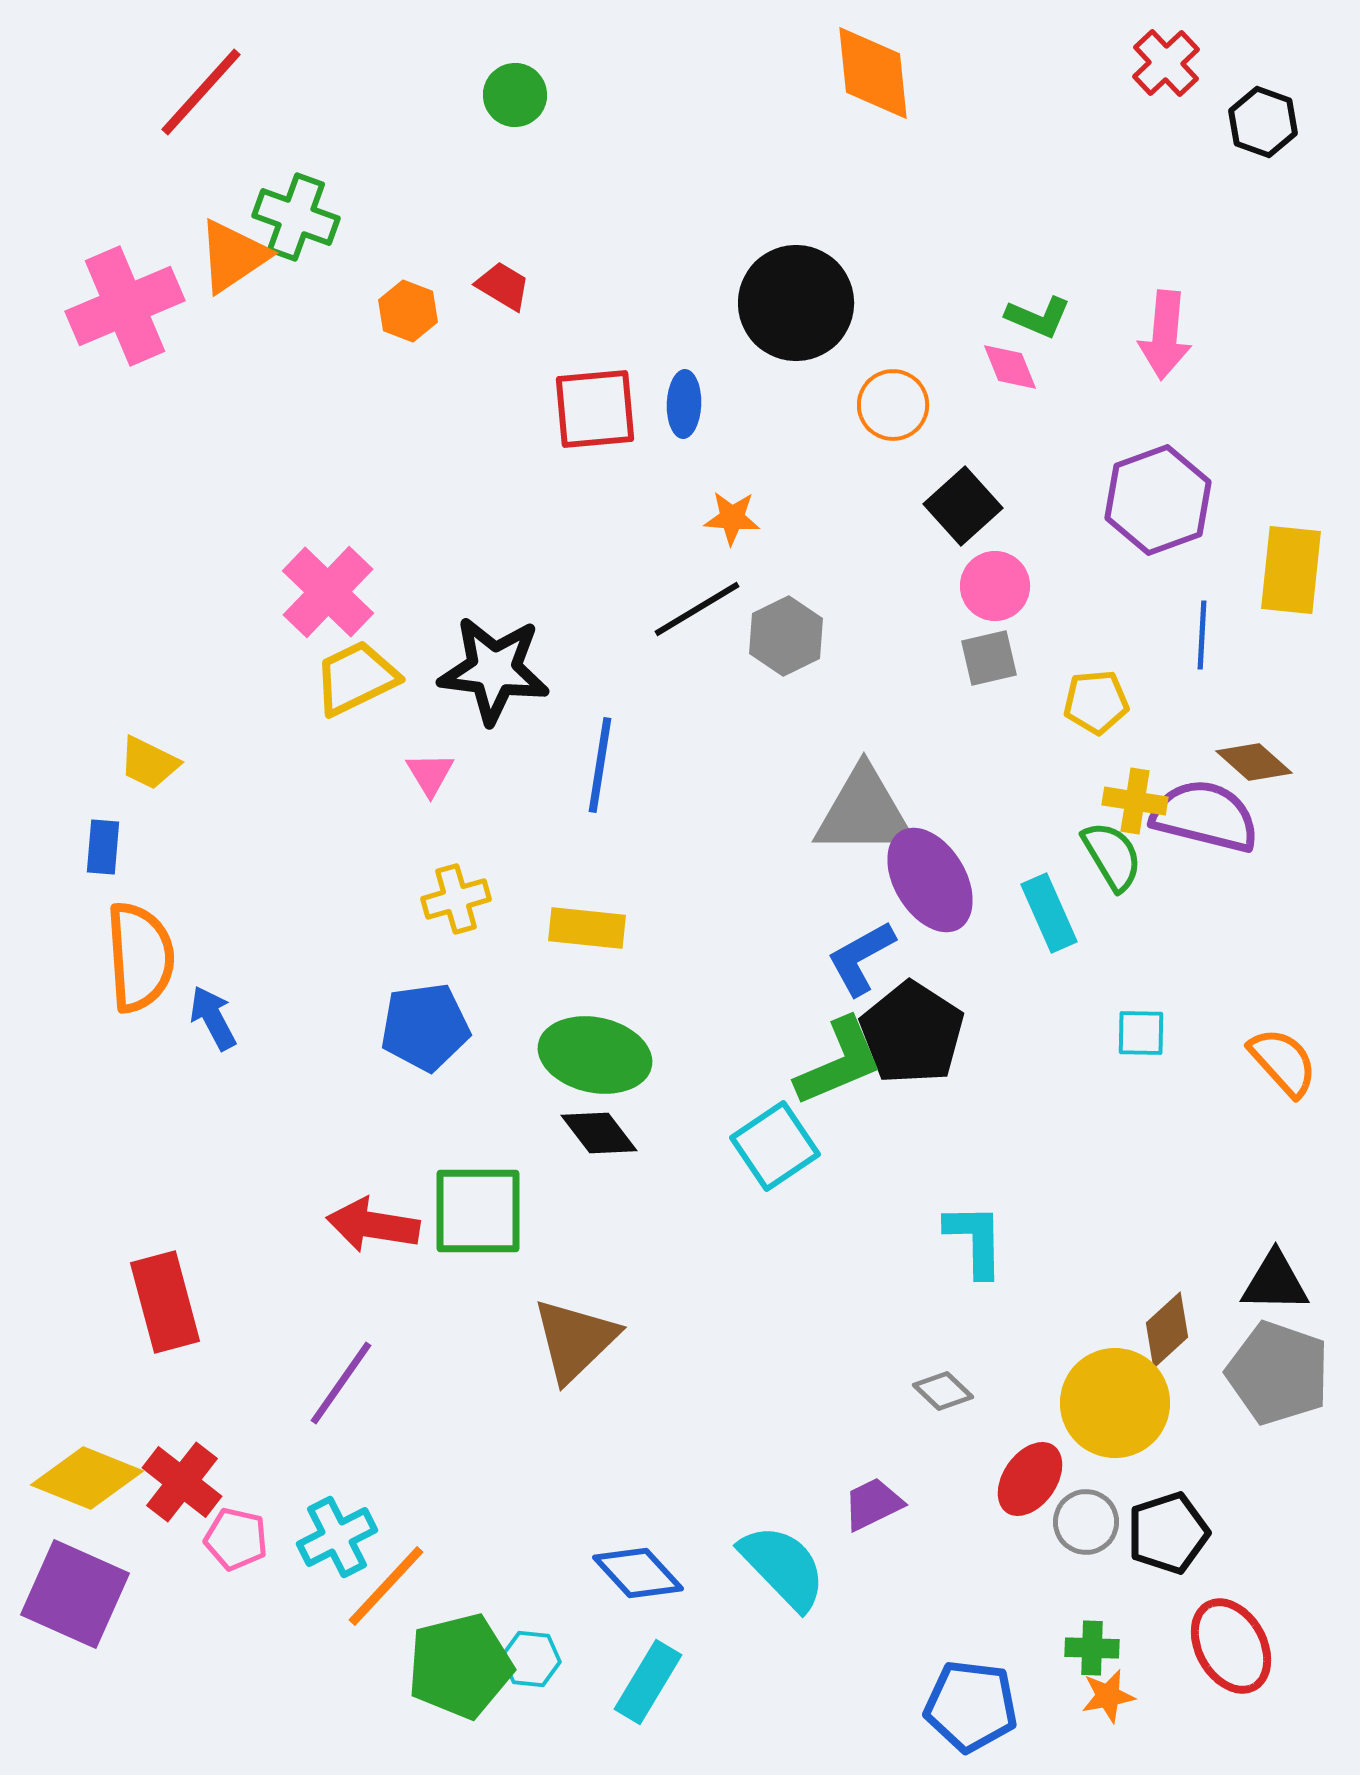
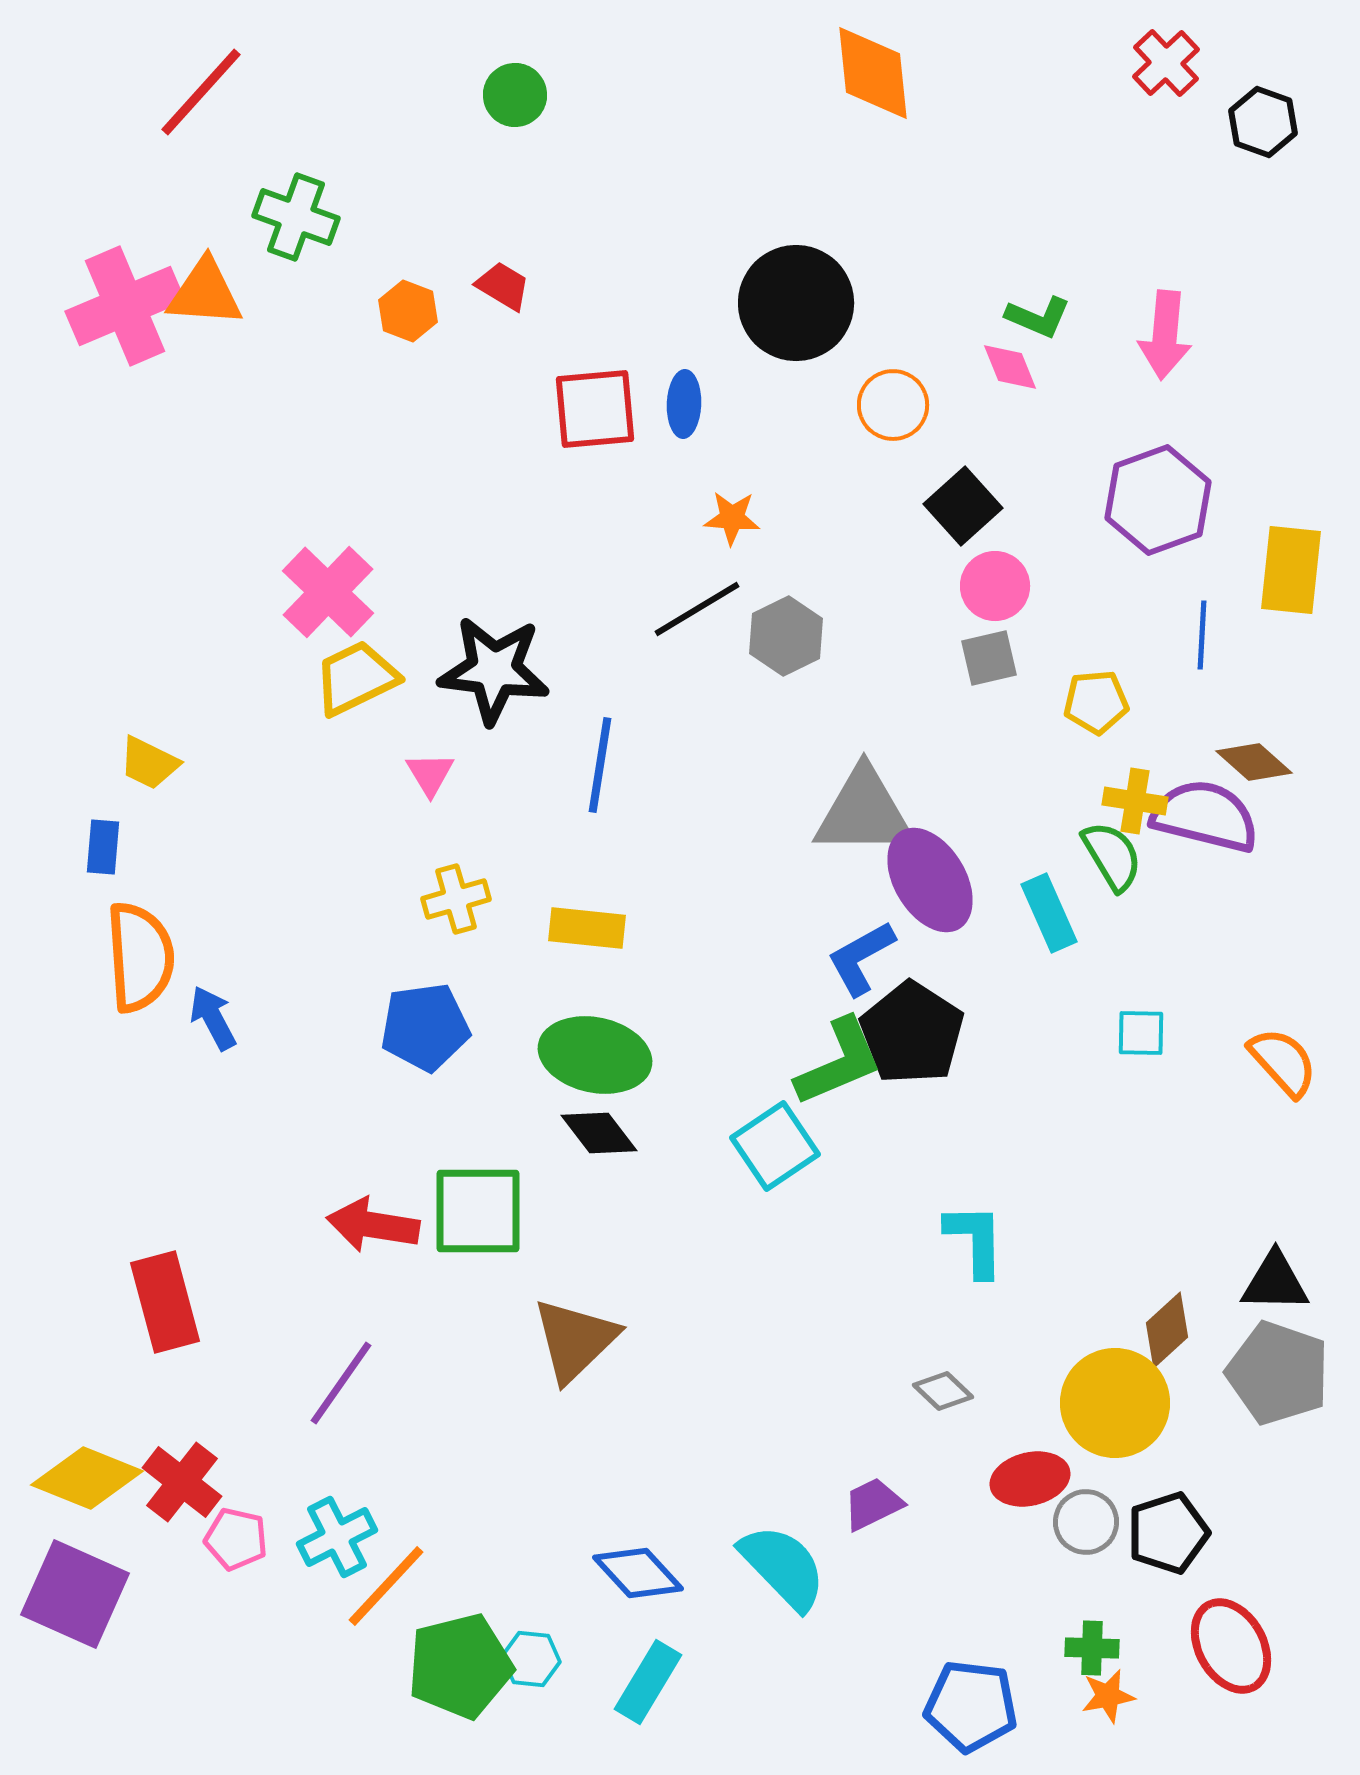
orange triangle at (233, 256): moved 28 px left, 37 px down; rotated 38 degrees clockwise
red ellipse at (1030, 1479): rotated 42 degrees clockwise
